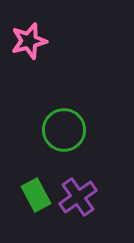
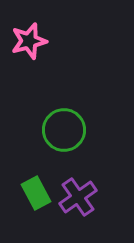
green rectangle: moved 2 px up
